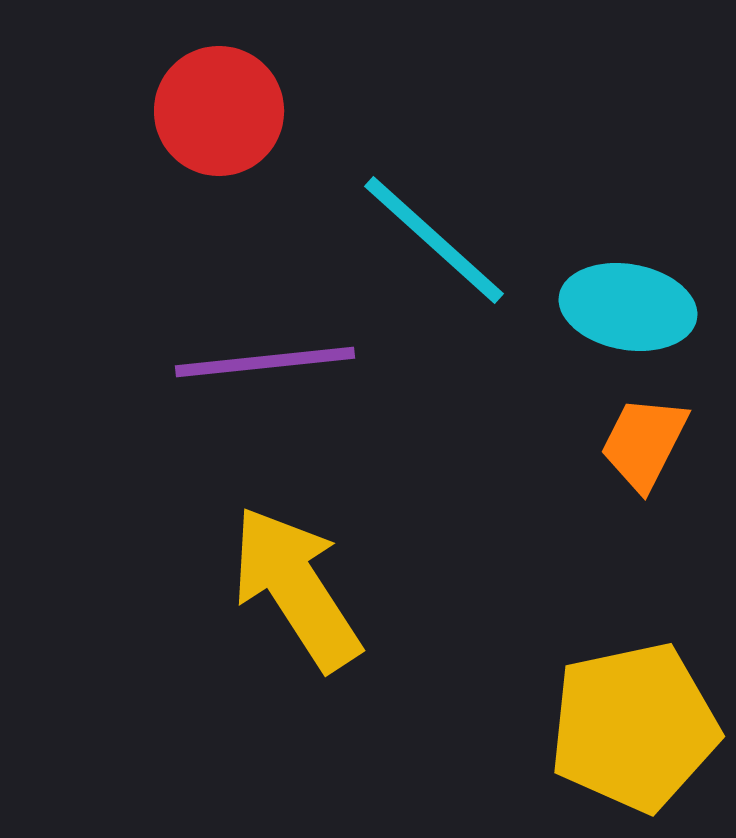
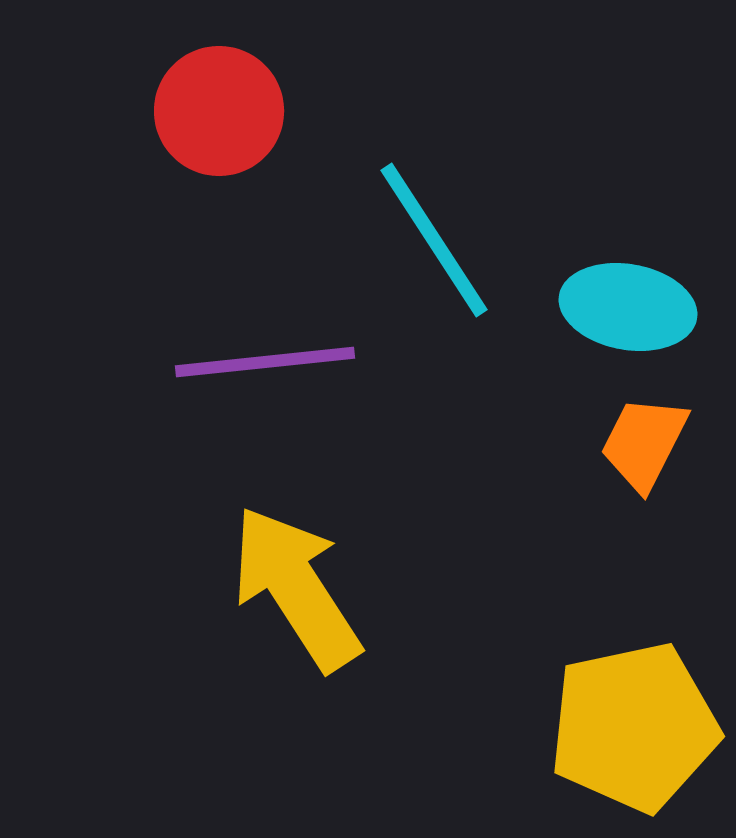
cyan line: rotated 15 degrees clockwise
